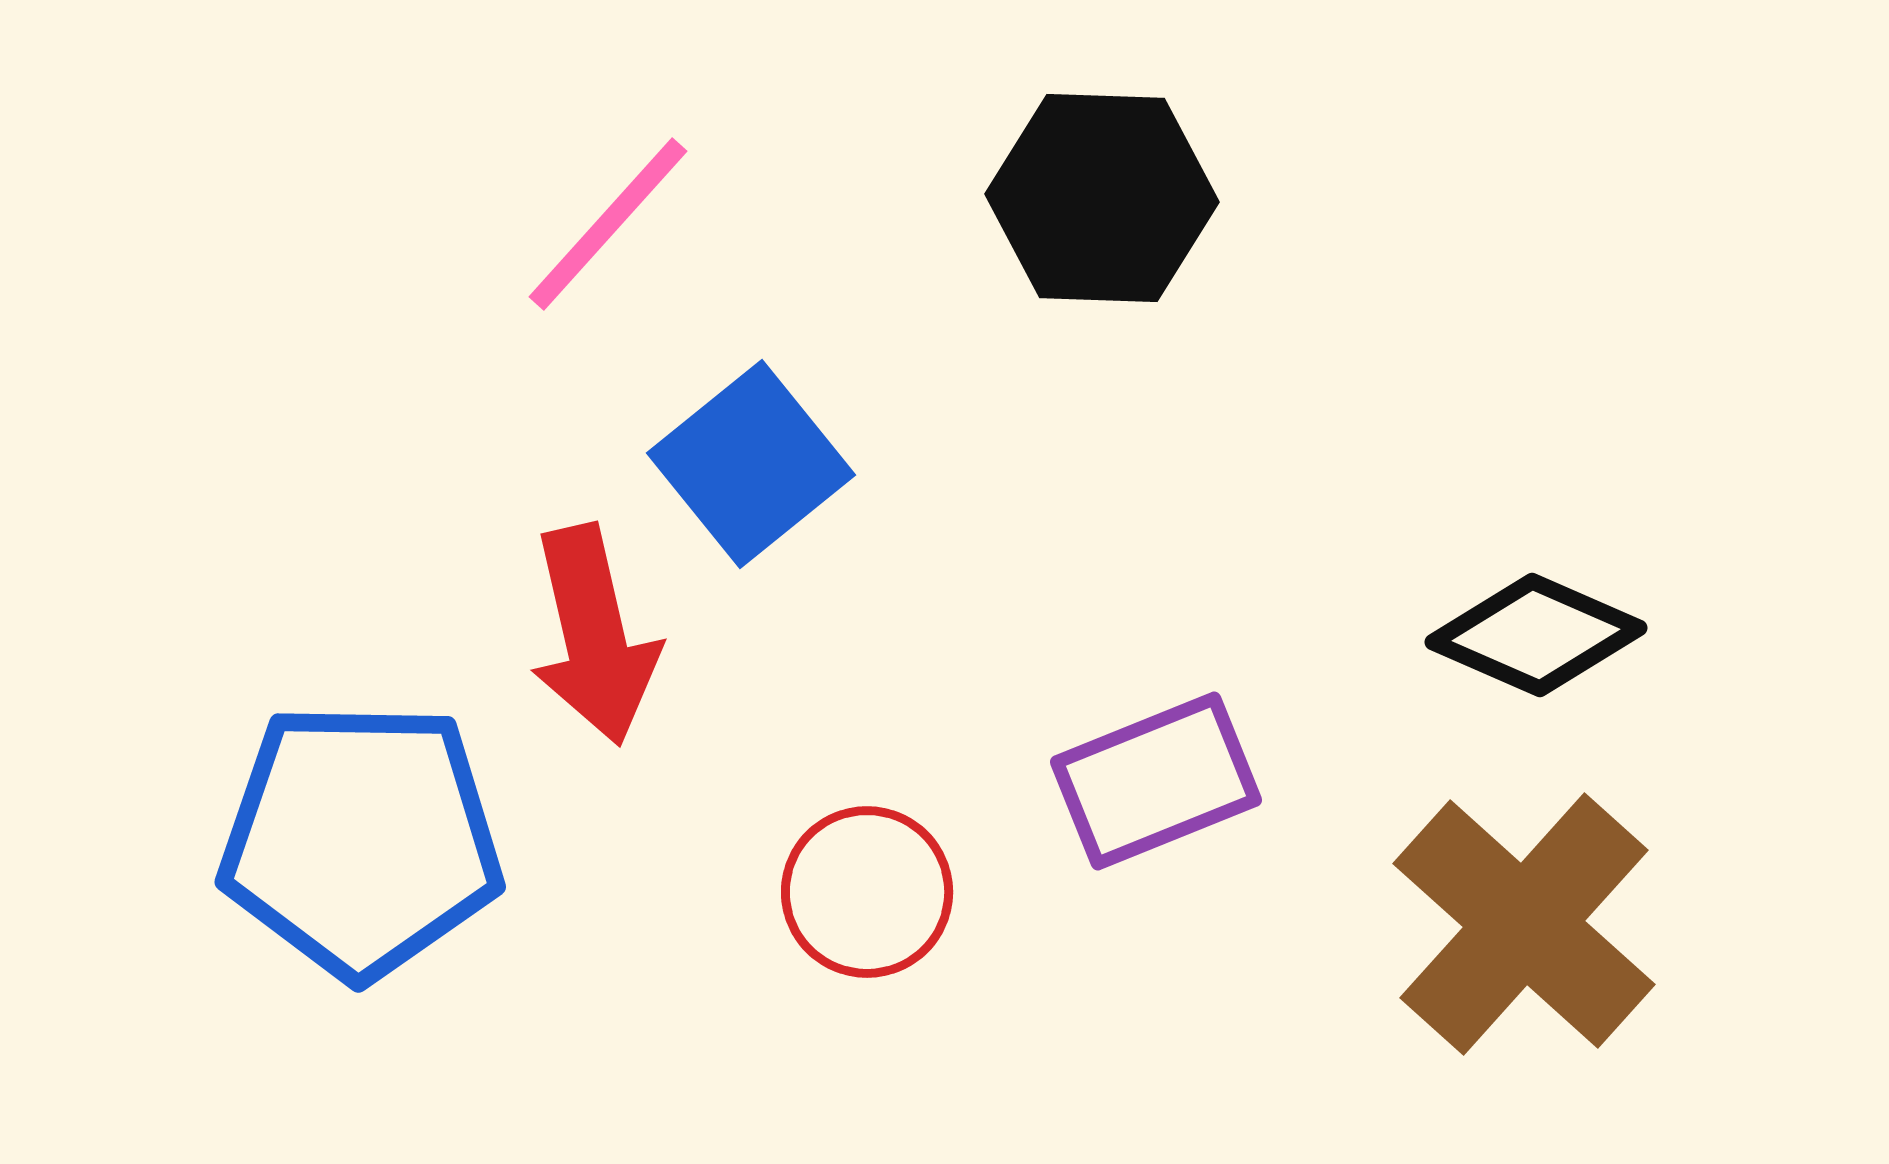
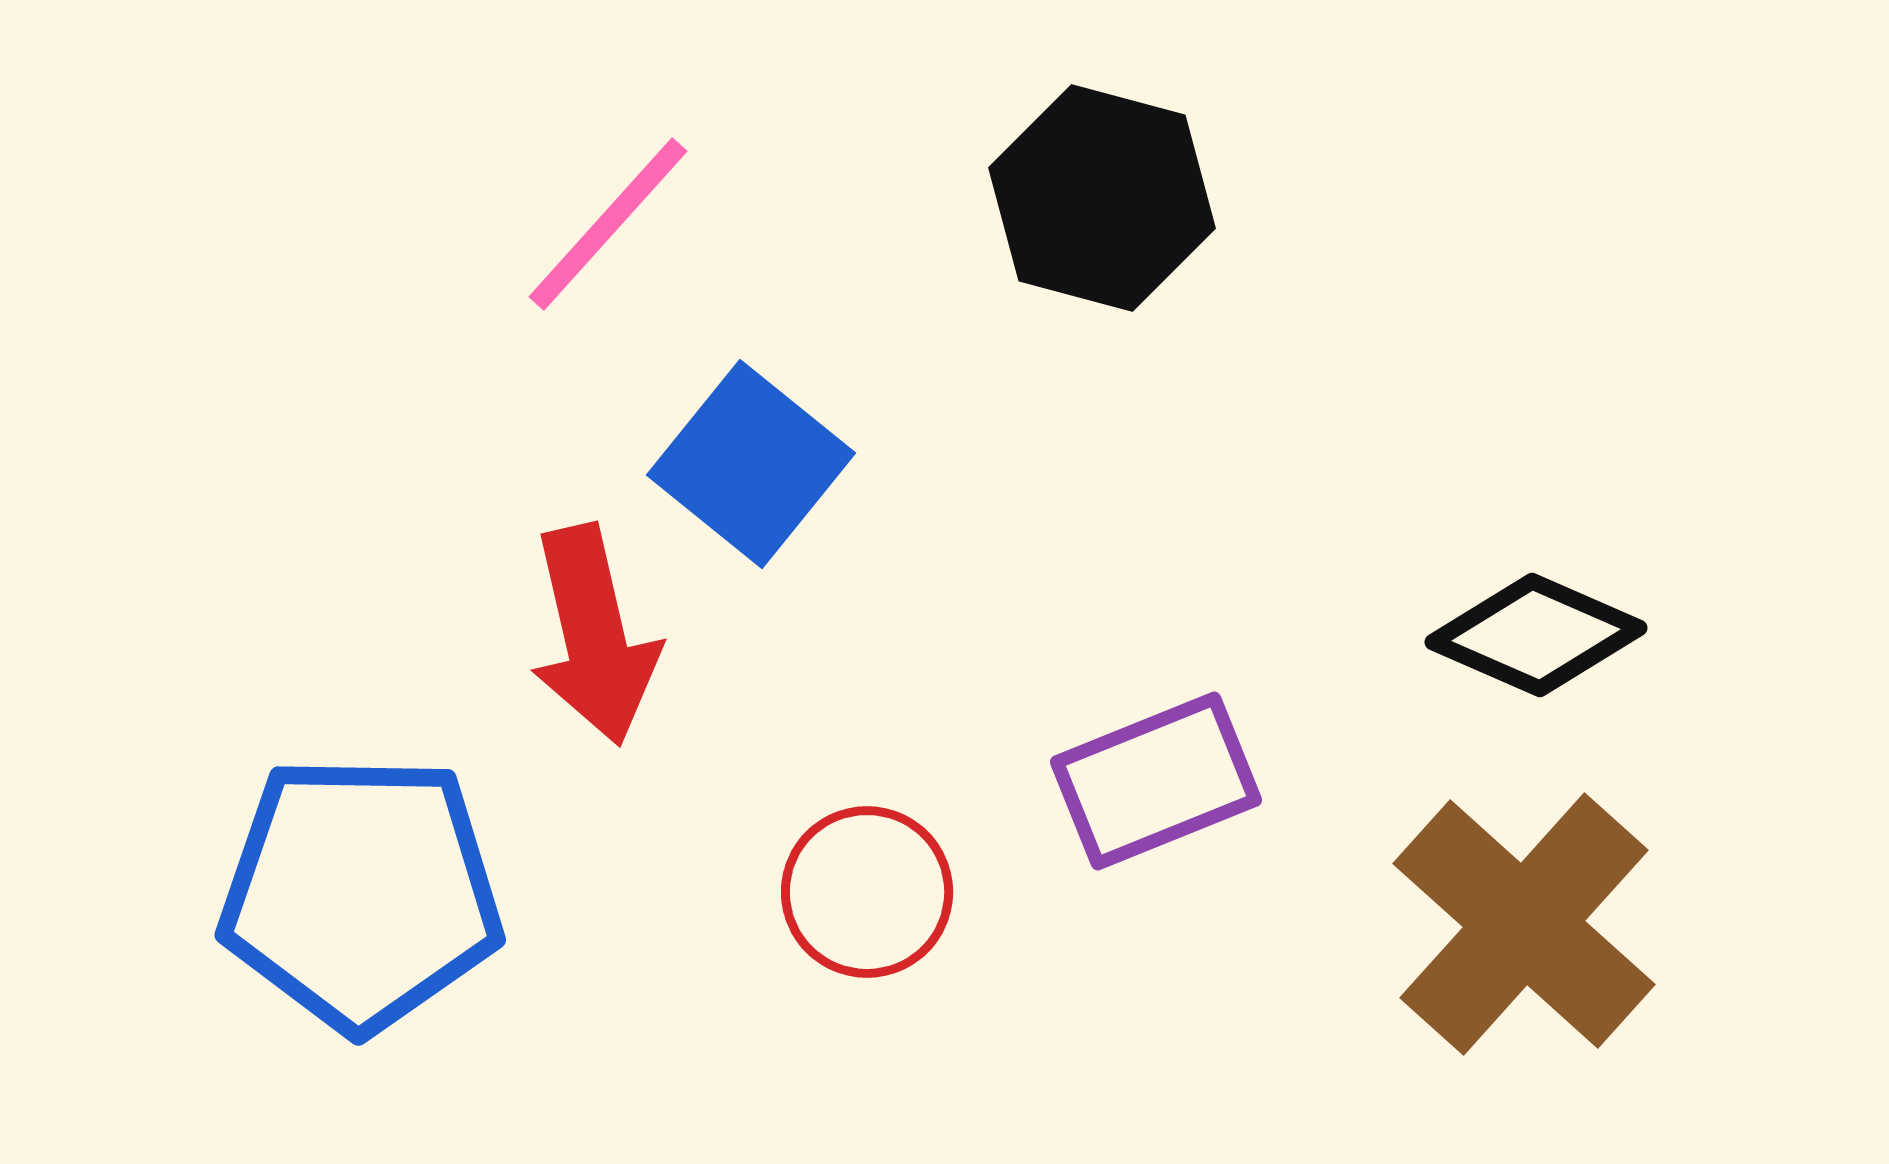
black hexagon: rotated 13 degrees clockwise
blue square: rotated 12 degrees counterclockwise
blue pentagon: moved 53 px down
